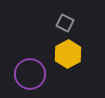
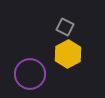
gray square: moved 4 px down
